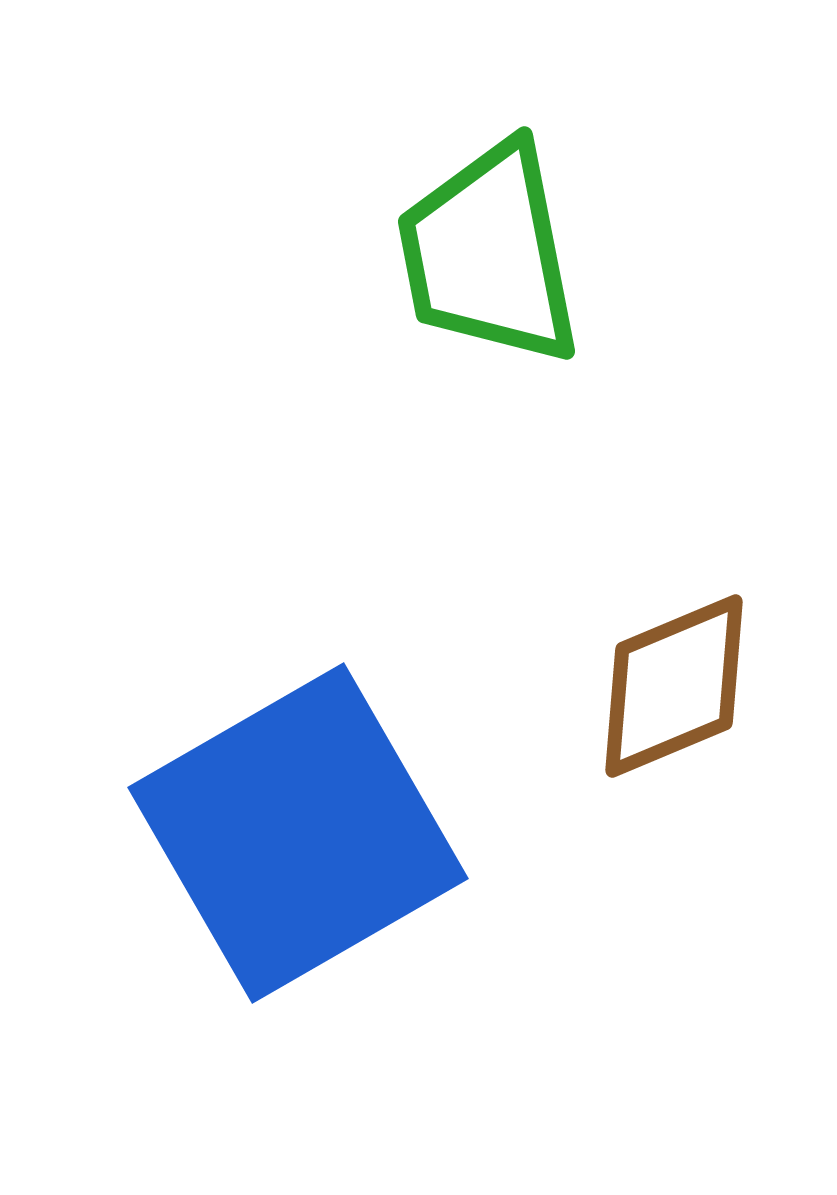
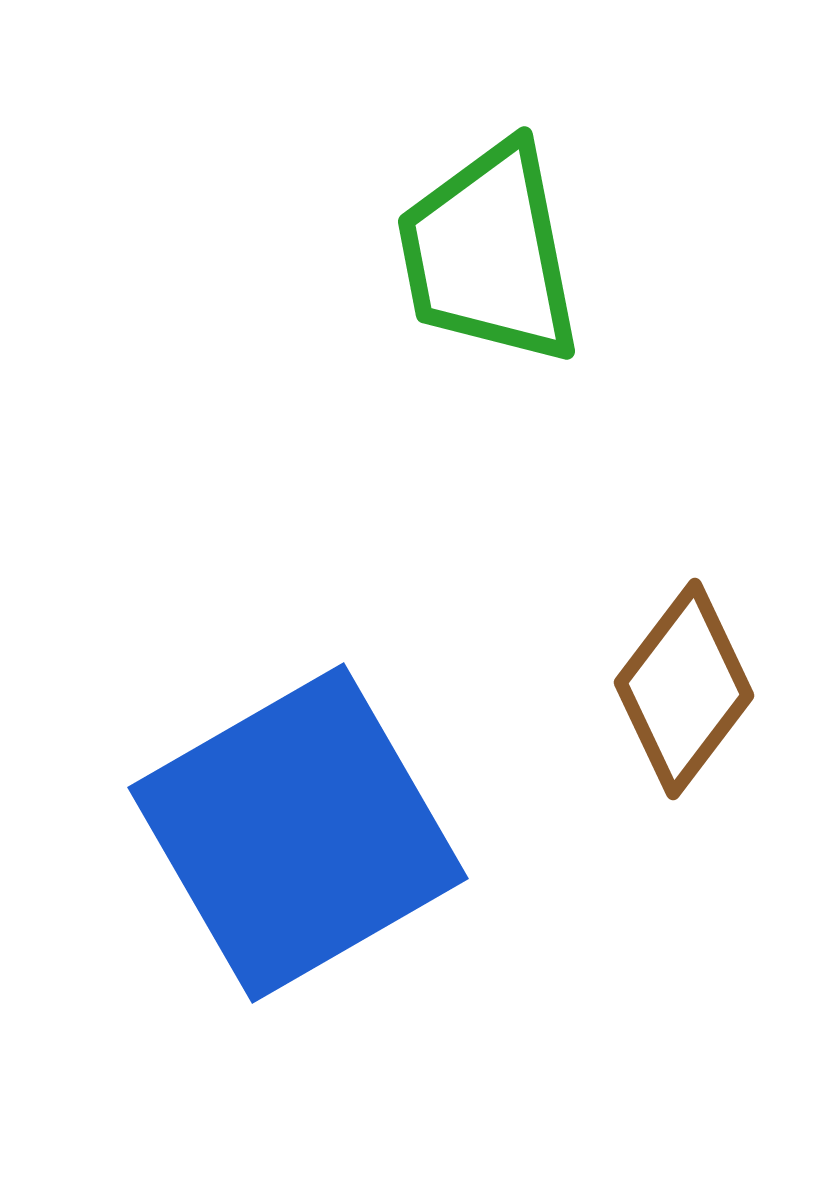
brown diamond: moved 10 px right, 3 px down; rotated 30 degrees counterclockwise
